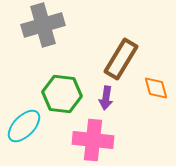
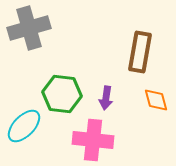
gray cross: moved 14 px left, 3 px down
brown rectangle: moved 19 px right, 7 px up; rotated 21 degrees counterclockwise
orange diamond: moved 12 px down
